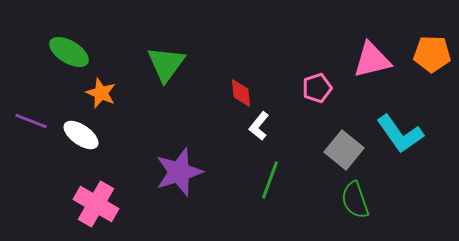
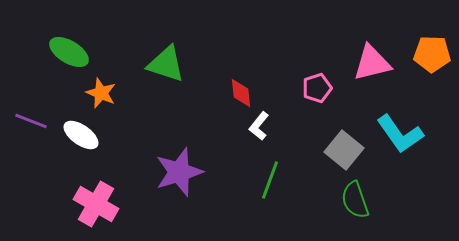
pink triangle: moved 3 px down
green triangle: rotated 48 degrees counterclockwise
